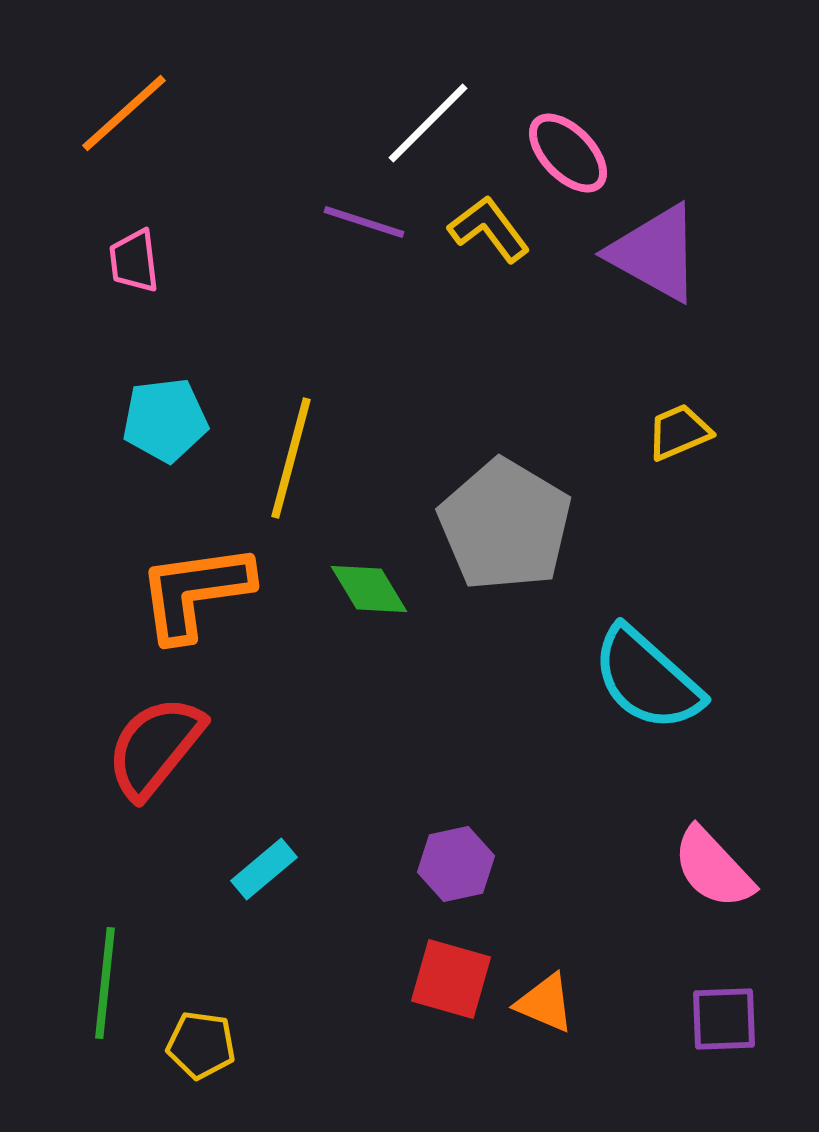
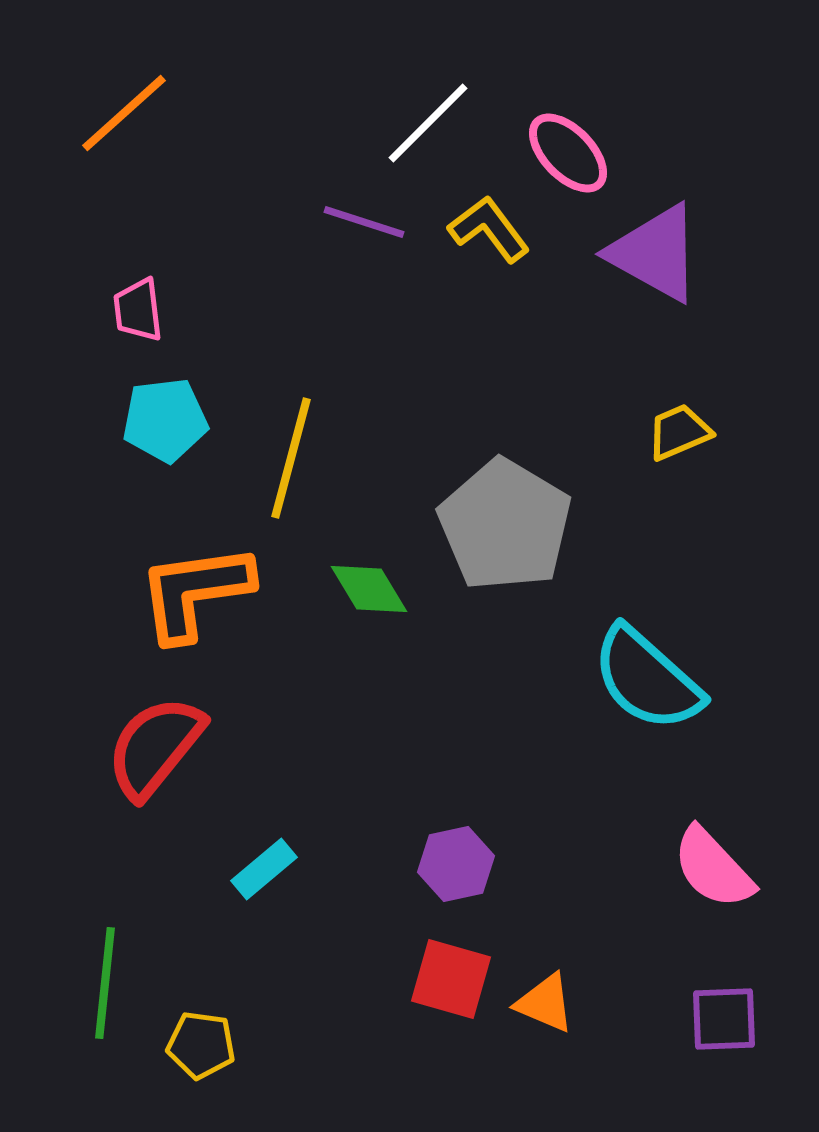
pink trapezoid: moved 4 px right, 49 px down
